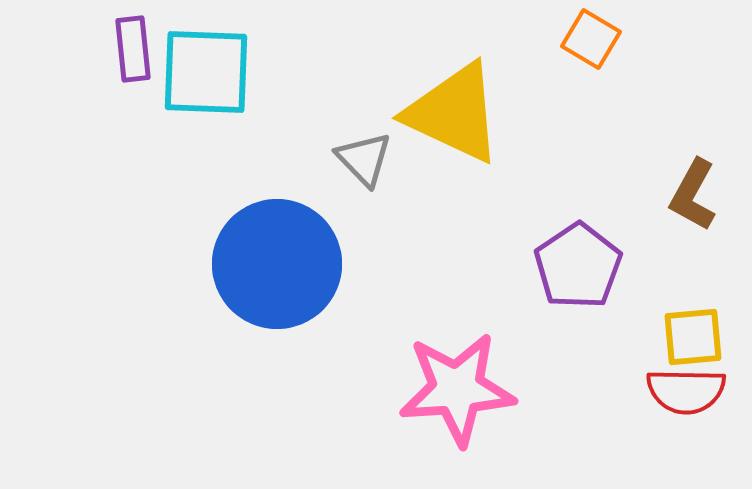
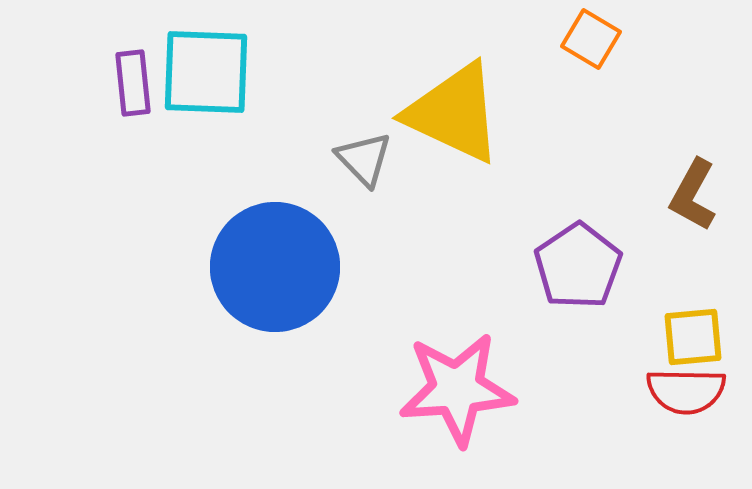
purple rectangle: moved 34 px down
blue circle: moved 2 px left, 3 px down
